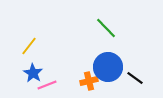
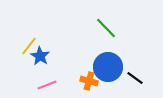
blue star: moved 7 px right, 17 px up
orange cross: rotated 30 degrees clockwise
